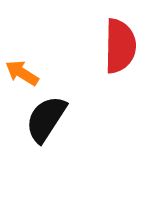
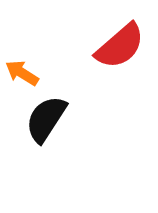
red semicircle: rotated 48 degrees clockwise
